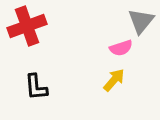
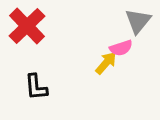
gray triangle: moved 3 px left
red cross: rotated 24 degrees counterclockwise
yellow arrow: moved 8 px left, 17 px up
